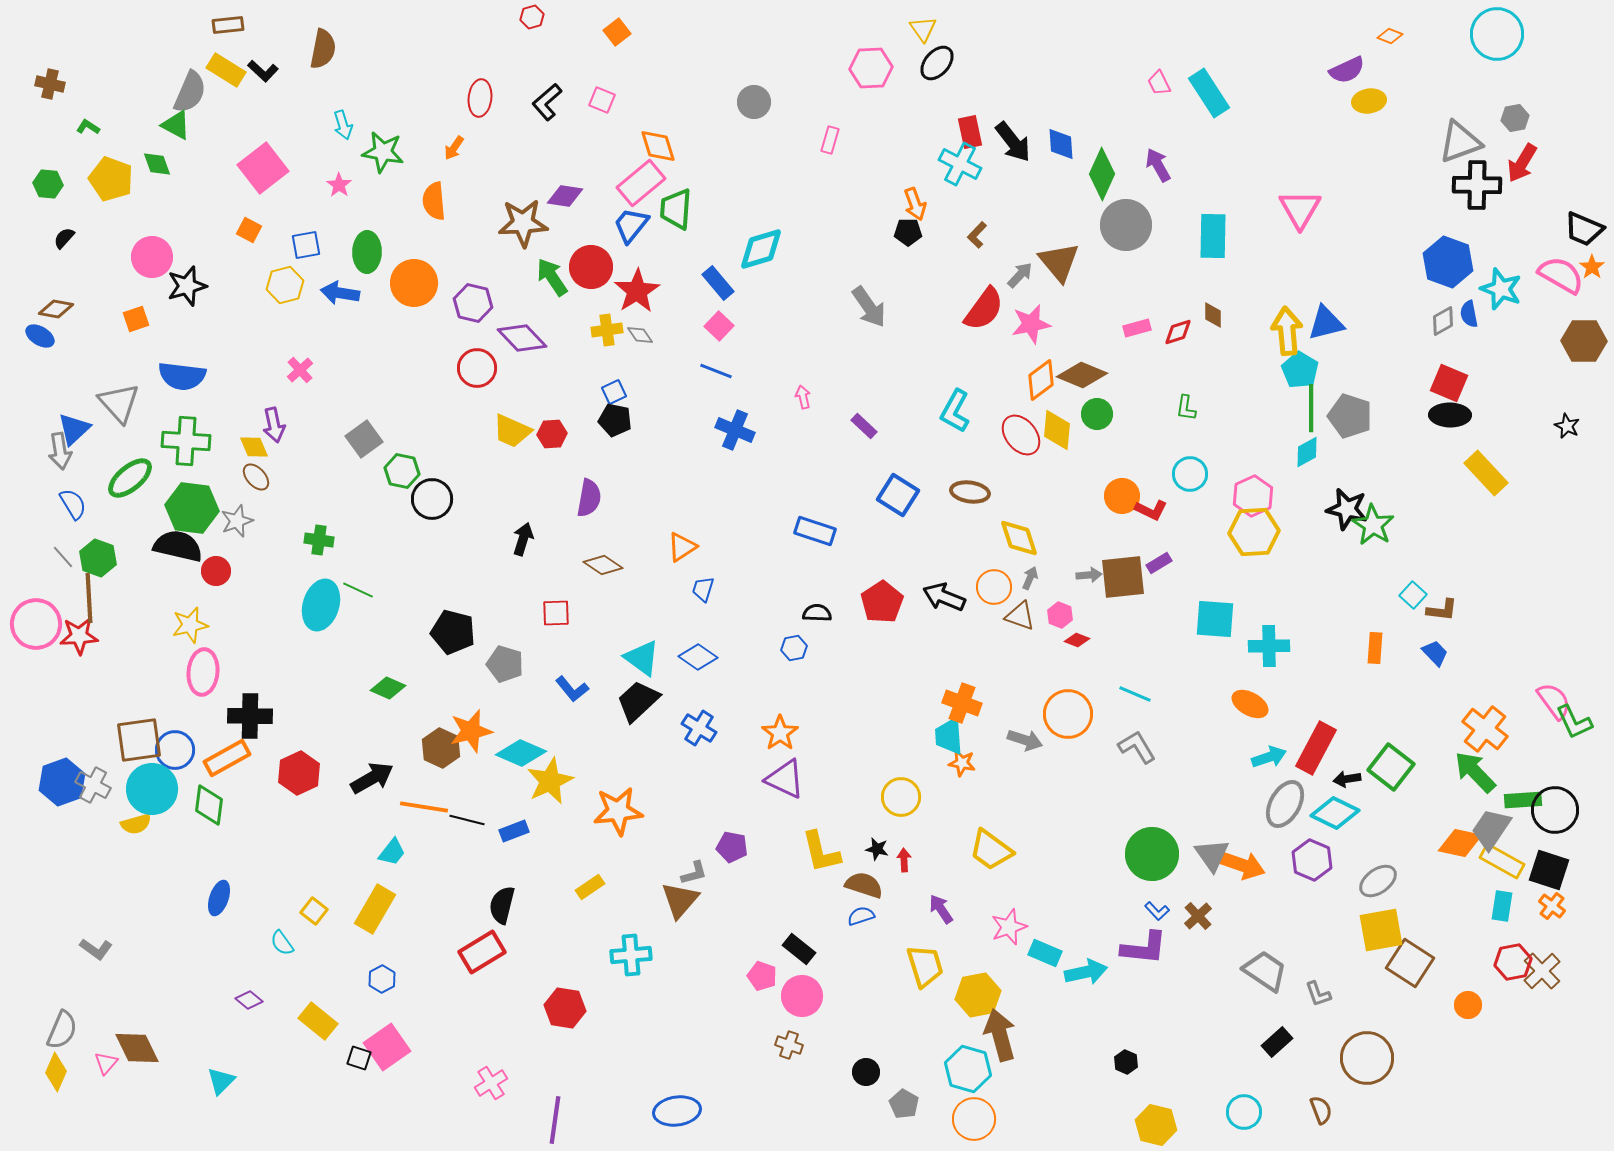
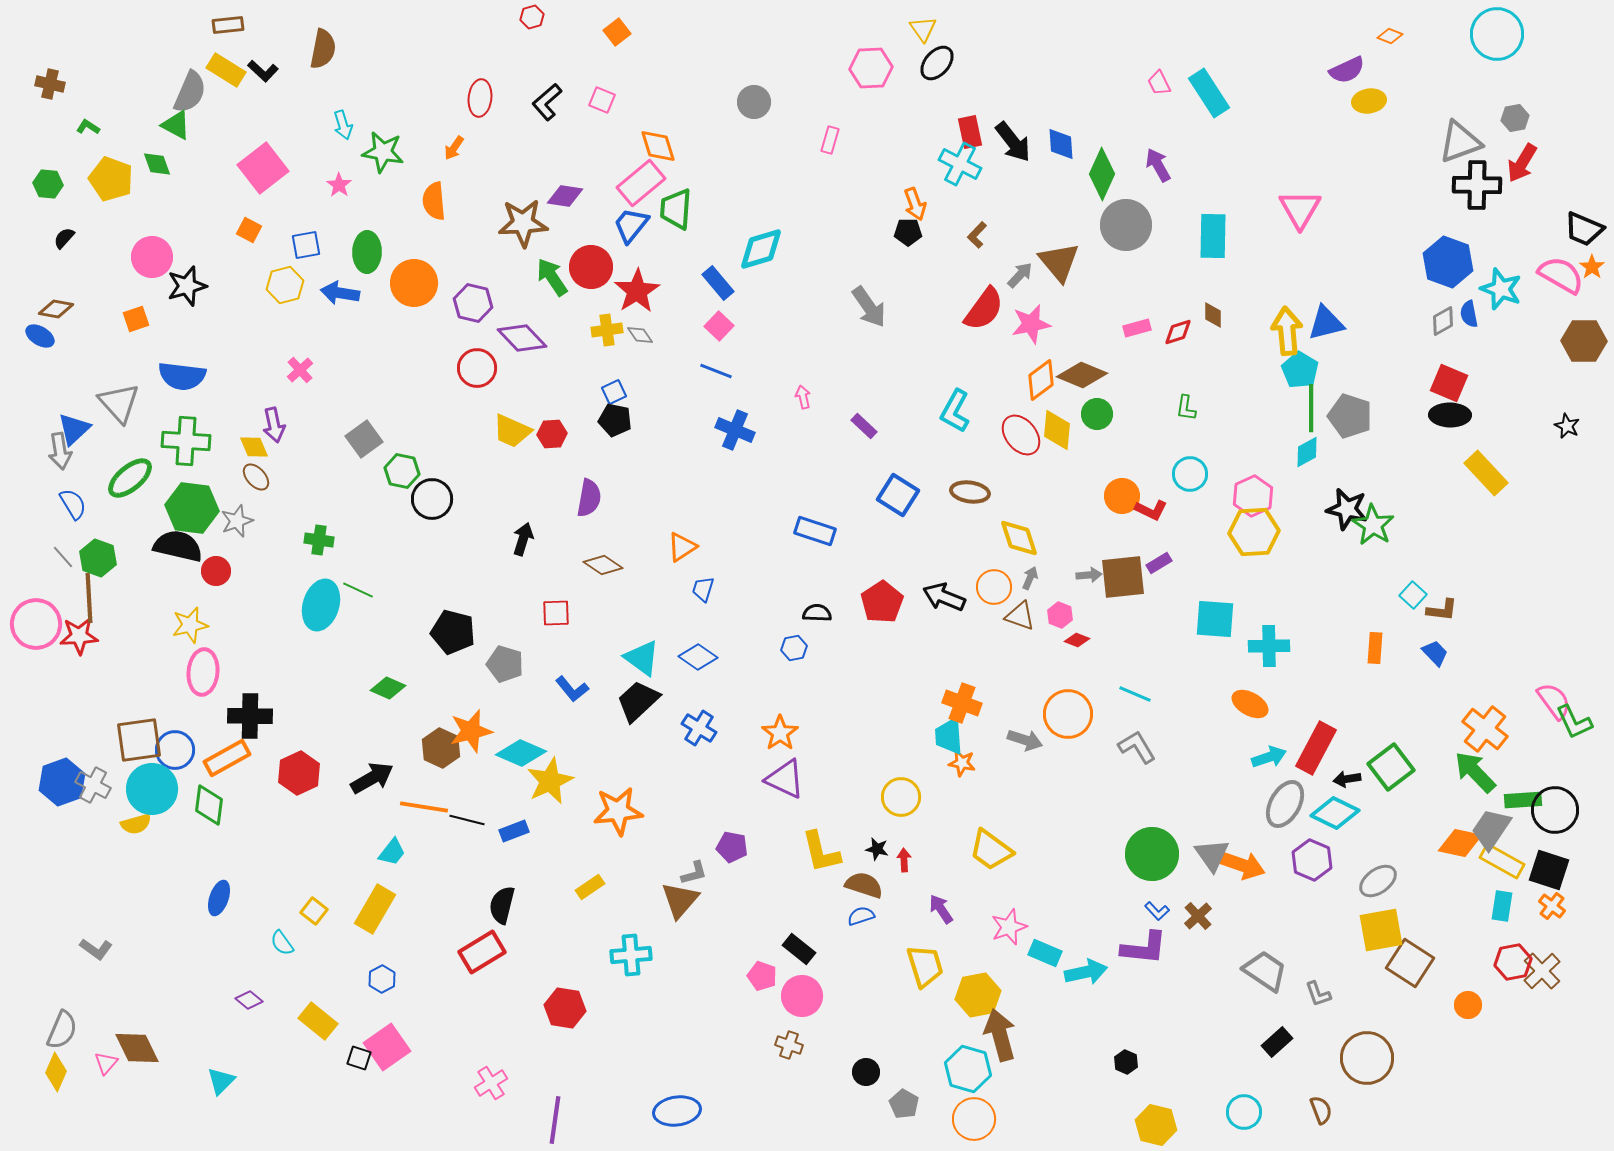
green square at (1391, 767): rotated 15 degrees clockwise
